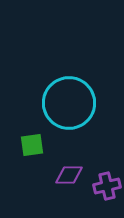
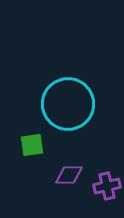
cyan circle: moved 1 px left, 1 px down
